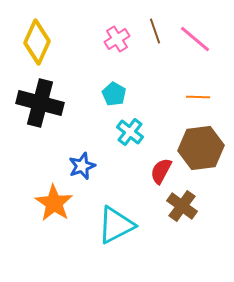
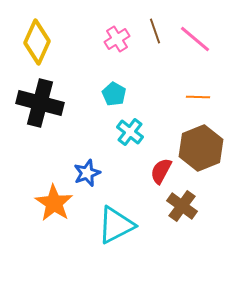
brown hexagon: rotated 15 degrees counterclockwise
blue star: moved 5 px right, 7 px down
